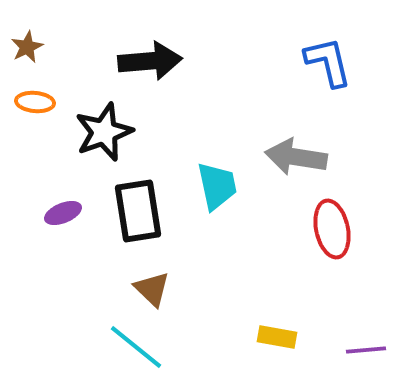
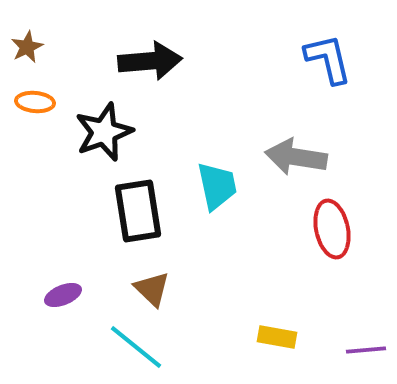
blue L-shape: moved 3 px up
purple ellipse: moved 82 px down
